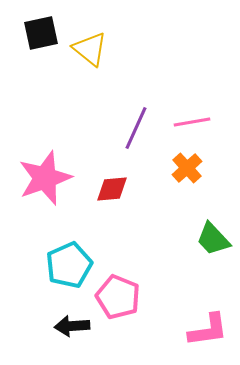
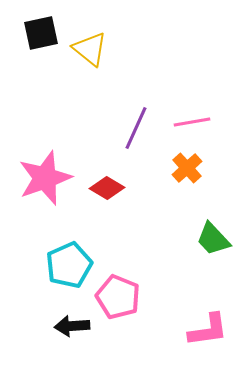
red diamond: moved 5 px left, 1 px up; rotated 36 degrees clockwise
